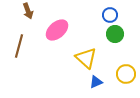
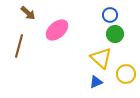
brown arrow: moved 2 px down; rotated 28 degrees counterclockwise
yellow triangle: moved 15 px right
